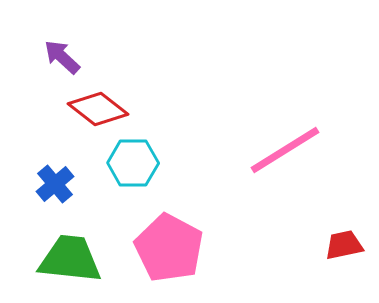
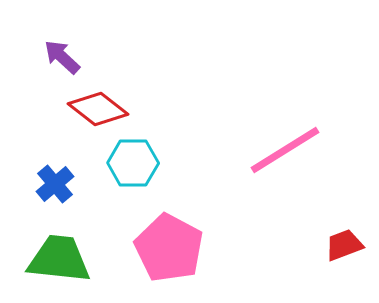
red trapezoid: rotated 9 degrees counterclockwise
green trapezoid: moved 11 px left
